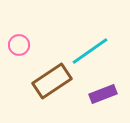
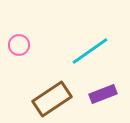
brown rectangle: moved 18 px down
